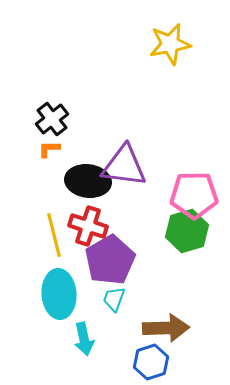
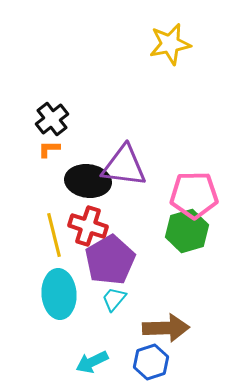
cyan trapezoid: rotated 20 degrees clockwise
cyan arrow: moved 8 px right, 23 px down; rotated 76 degrees clockwise
